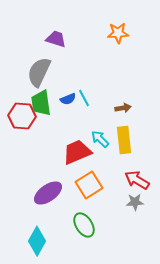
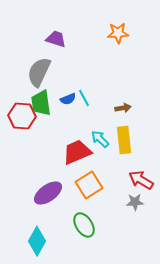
red arrow: moved 4 px right
